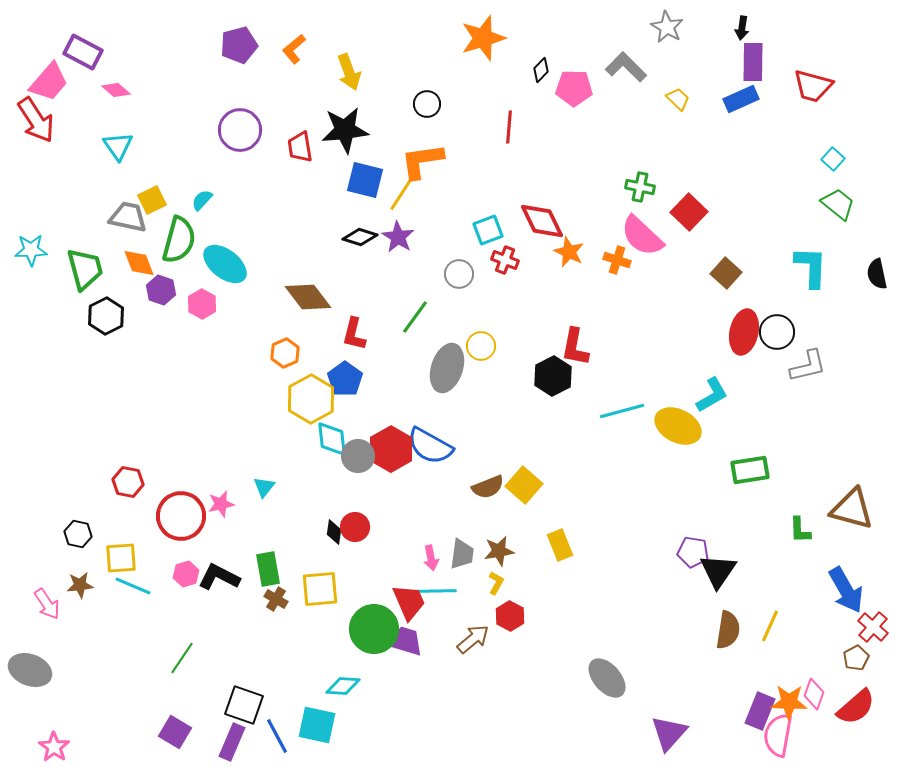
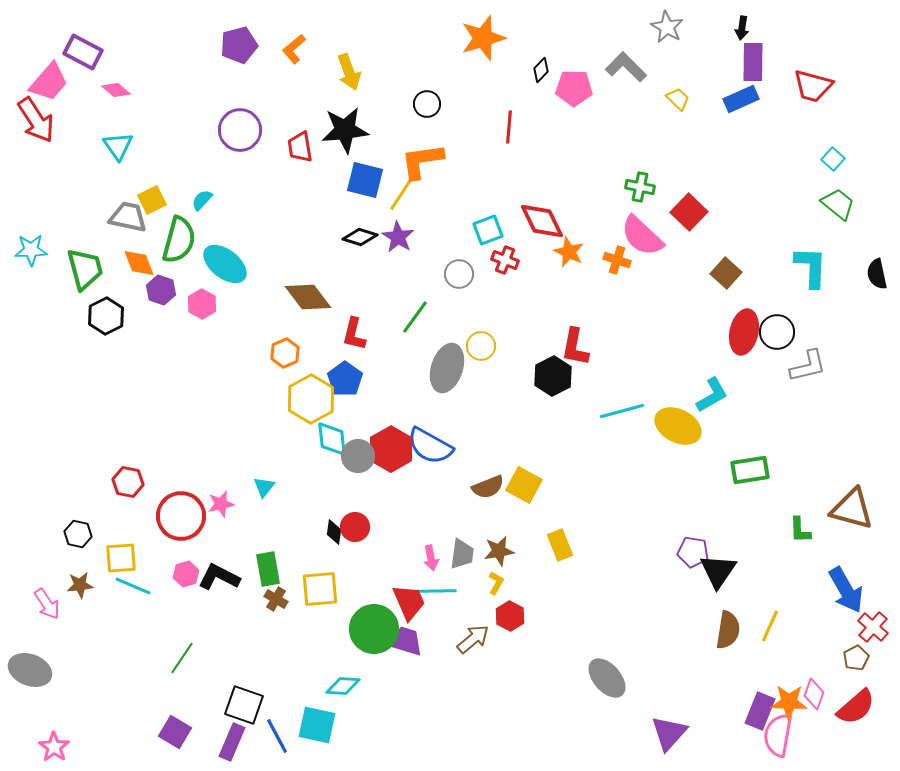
yellow square at (524, 485): rotated 12 degrees counterclockwise
